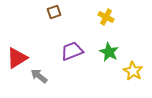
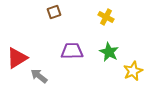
purple trapezoid: rotated 20 degrees clockwise
yellow star: rotated 18 degrees clockwise
